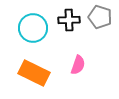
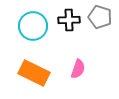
cyan circle: moved 2 px up
pink semicircle: moved 4 px down
